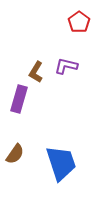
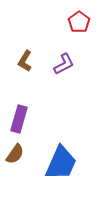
purple L-shape: moved 2 px left, 2 px up; rotated 140 degrees clockwise
brown L-shape: moved 11 px left, 11 px up
purple rectangle: moved 20 px down
blue trapezoid: rotated 42 degrees clockwise
